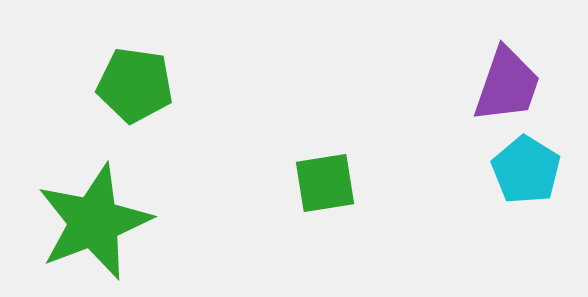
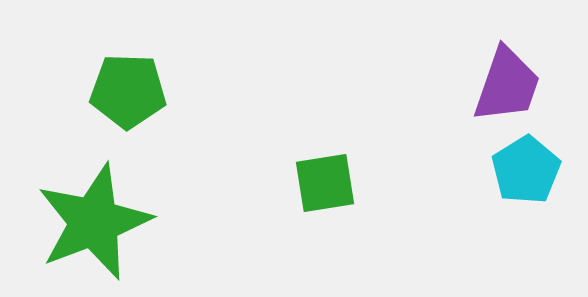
green pentagon: moved 7 px left, 6 px down; rotated 6 degrees counterclockwise
cyan pentagon: rotated 8 degrees clockwise
